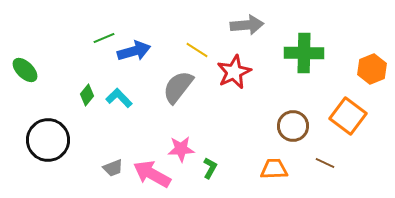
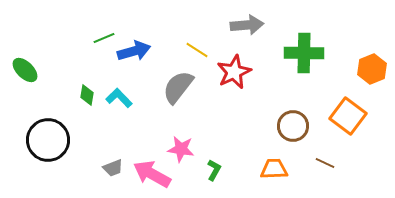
green diamond: rotated 30 degrees counterclockwise
pink star: rotated 12 degrees clockwise
green L-shape: moved 4 px right, 2 px down
